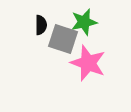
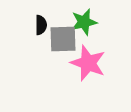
gray square: rotated 20 degrees counterclockwise
